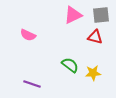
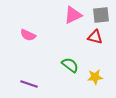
yellow star: moved 2 px right, 4 px down
purple line: moved 3 px left
